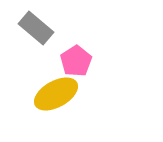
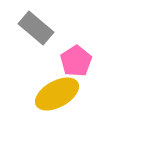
yellow ellipse: moved 1 px right
